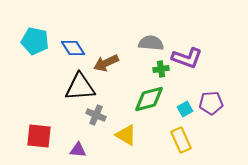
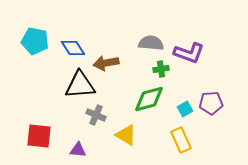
purple L-shape: moved 2 px right, 5 px up
brown arrow: rotated 15 degrees clockwise
black triangle: moved 2 px up
